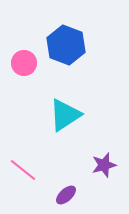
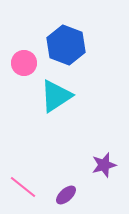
cyan triangle: moved 9 px left, 19 px up
pink line: moved 17 px down
